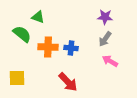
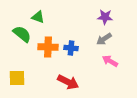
gray arrow: moved 1 px left; rotated 21 degrees clockwise
red arrow: rotated 20 degrees counterclockwise
